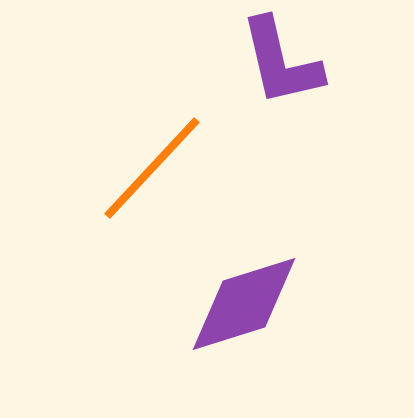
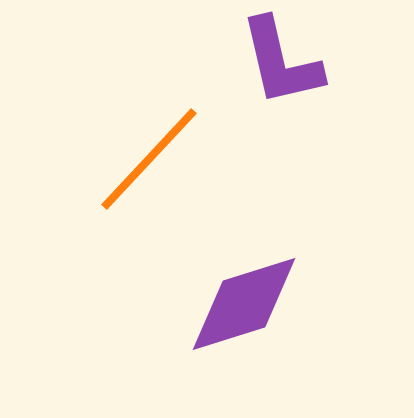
orange line: moved 3 px left, 9 px up
